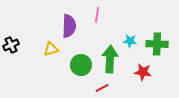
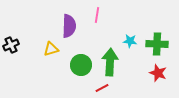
green arrow: moved 3 px down
red star: moved 15 px right, 1 px down; rotated 12 degrees clockwise
